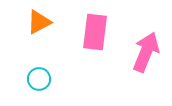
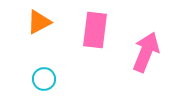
pink rectangle: moved 2 px up
cyan circle: moved 5 px right
